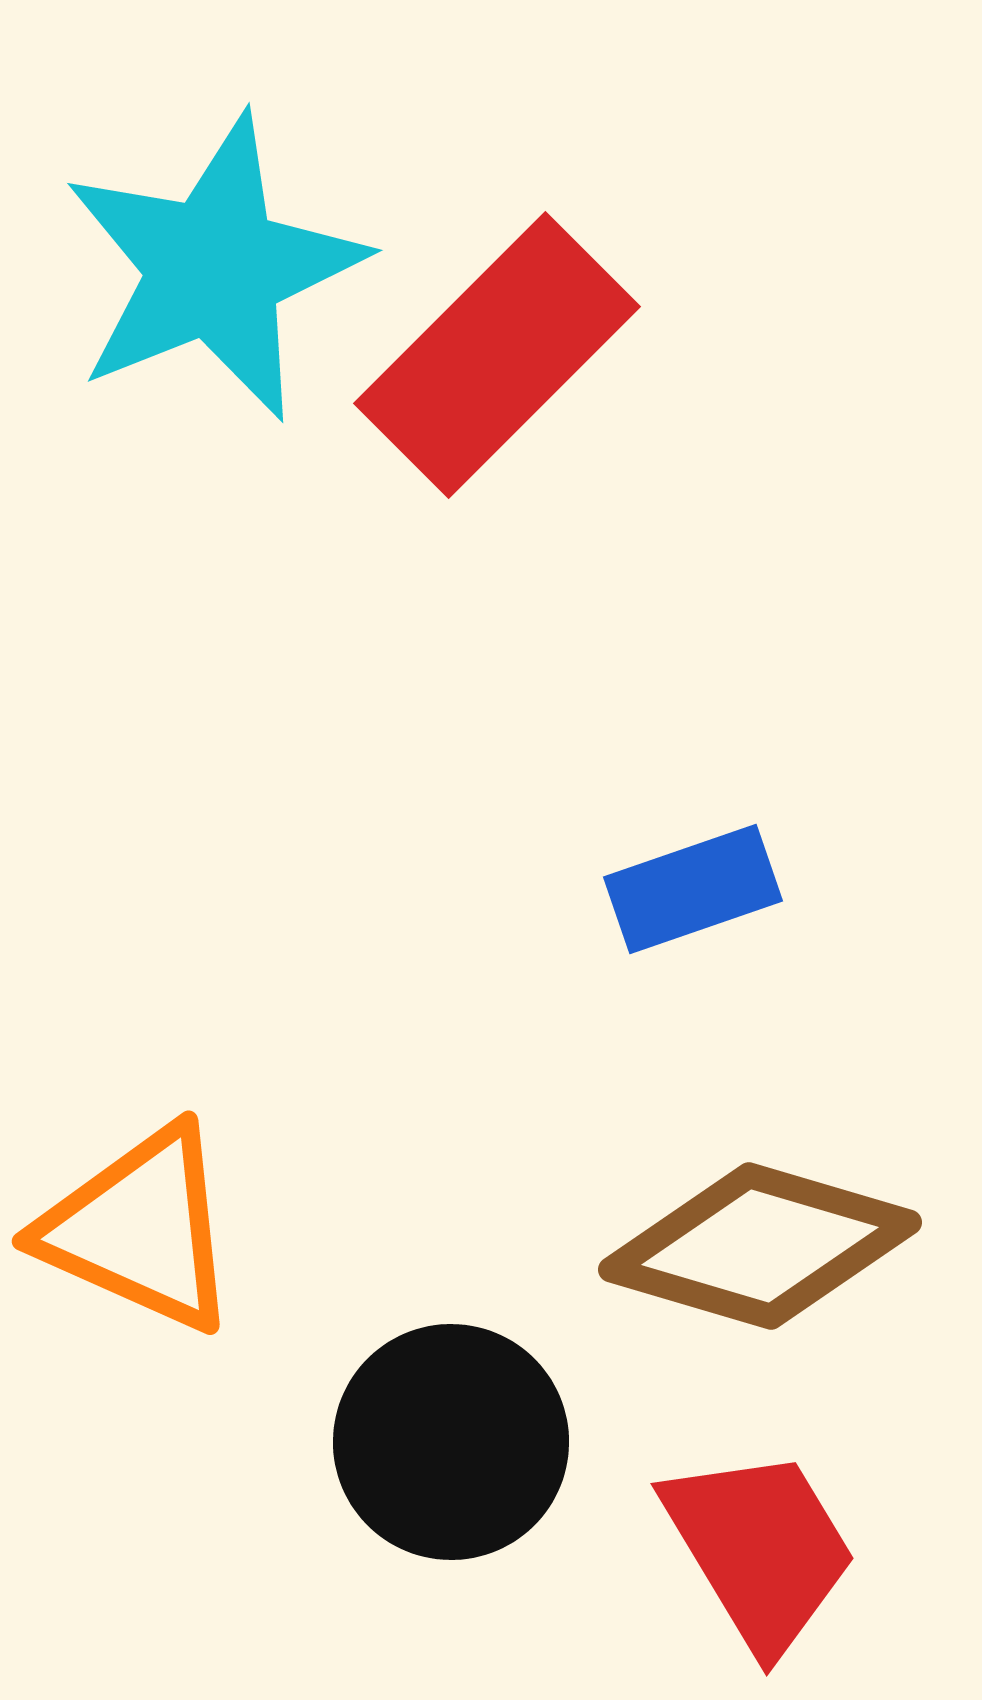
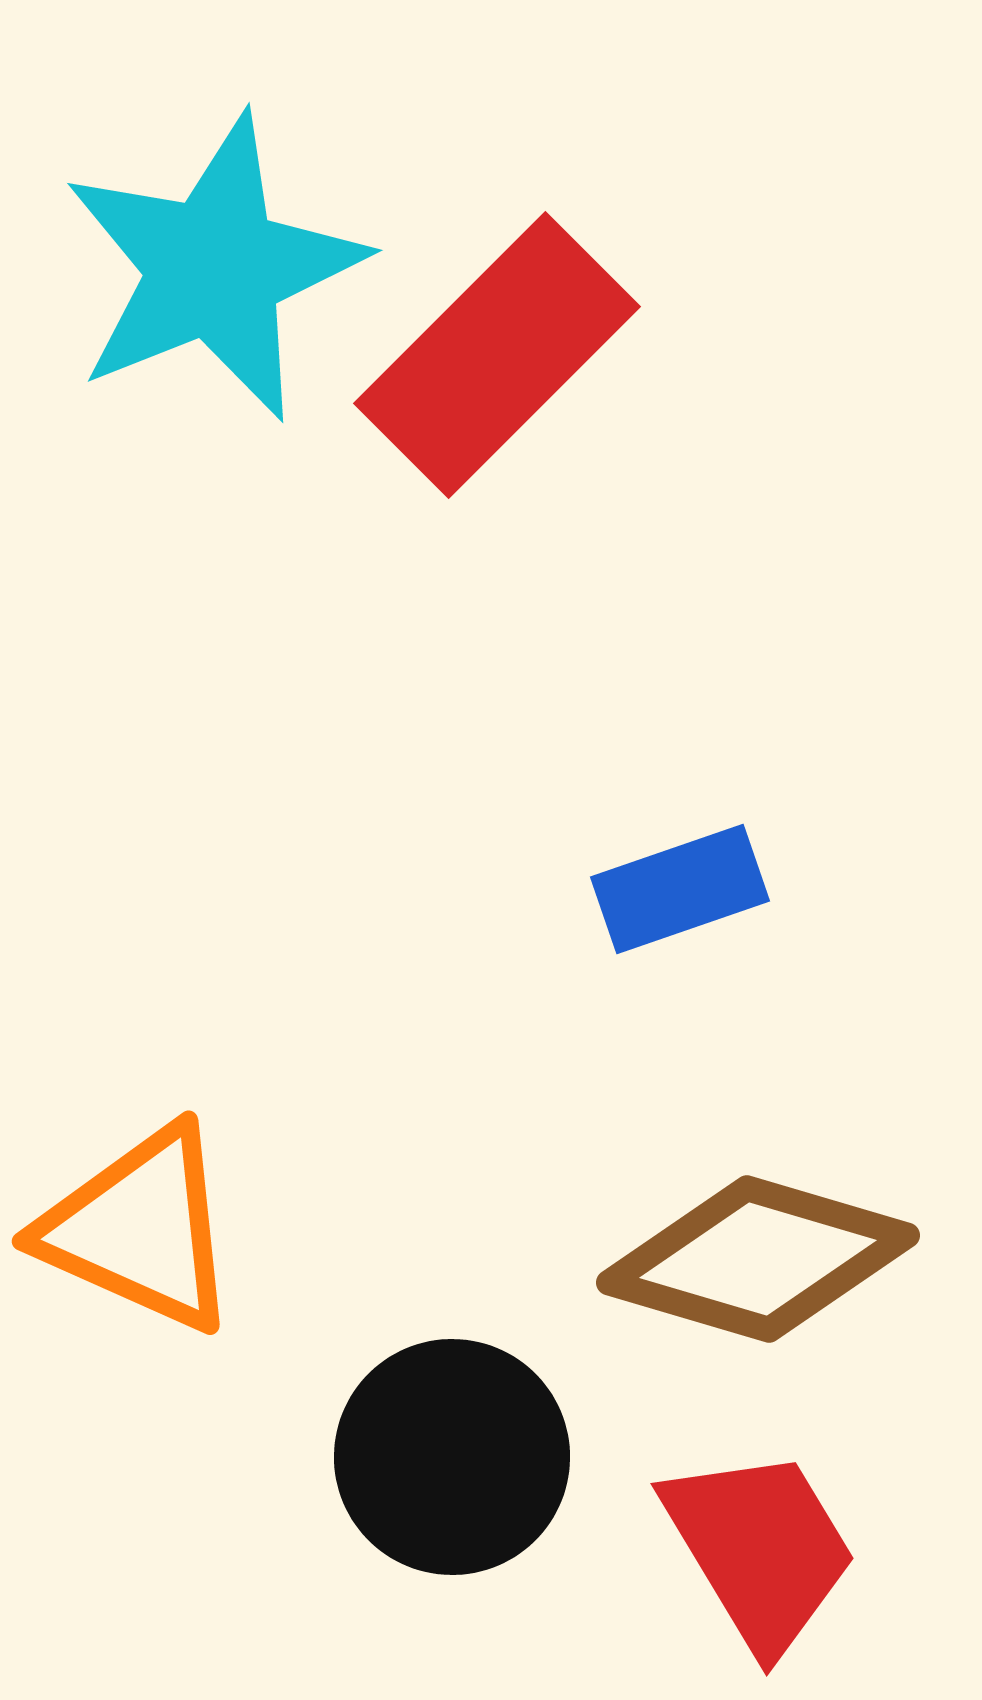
blue rectangle: moved 13 px left
brown diamond: moved 2 px left, 13 px down
black circle: moved 1 px right, 15 px down
